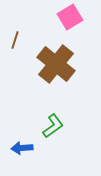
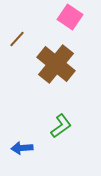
pink square: rotated 25 degrees counterclockwise
brown line: moved 2 px right, 1 px up; rotated 24 degrees clockwise
green L-shape: moved 8 px right
